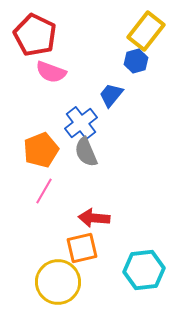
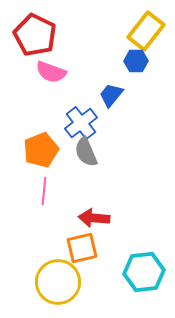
blue hexagon: rotated 15 degrees clockwise
pink line: rotated 24 degrees counterclockwise
cyan hexagon: moved 2 px down
